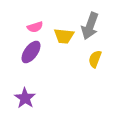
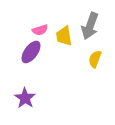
pink semicircle: moved 5 px right, 3 px down
yellow trapezoid: rotated 75 degrees clockwise
